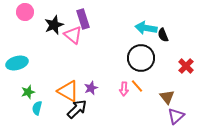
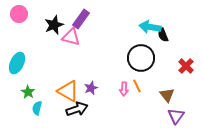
pink circle: moved 6 px left, 2 px down
purple rectangle: moved 2 px left; rotated 54 degrees clockwise
cyan arrow: moved 4 px right, 1 px up
pink triangle: moved 2 px left, 2 px down; rotated 24 degrees counterclockwise
cyan ellipse: rotated 50 degrees counterclockwise
orange line: rotated 16 degrees clockwise
green star: rotated 24 degrees counterclockwise
brown triangle: moved 2 px up
black arrow: rotated 25 degrees clockwise
purple triangle: rotated 12 degrees counterclockwise
